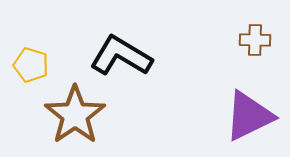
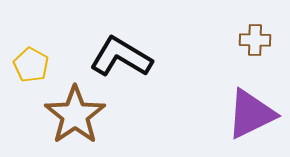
black L-shape: moved 1 px down
yellow pentagon: rotated 12 degrees clockwise
purple triangle: moved 2 px right, 2 px up
